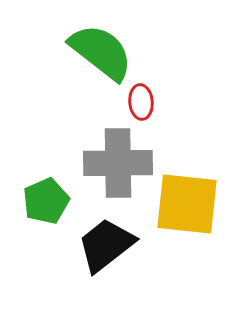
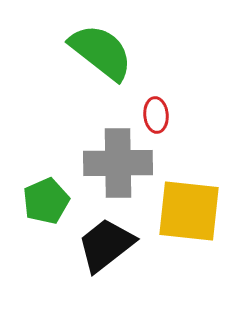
red ellipse: moved 15 px right, 13 px down
yellow square: moved 2 px right, 7 px down
